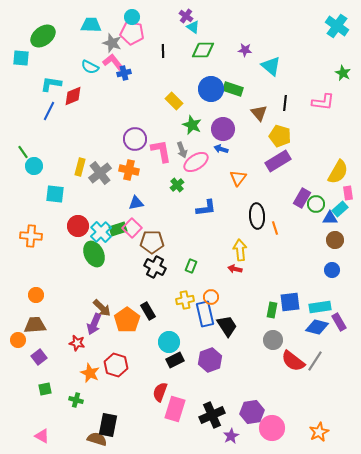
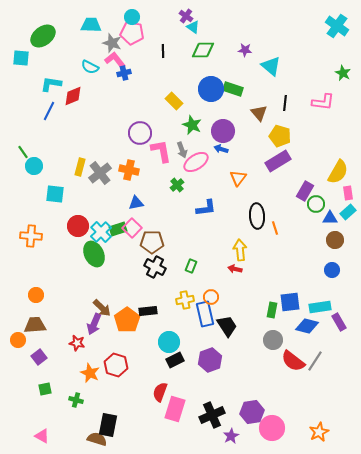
pink L-shape at (113, 62): moved 2 px right, 2 px up
purple circle at (223, 129): moved 2 px down
purple circle at (135, 139): moved 5 px right, 6 px up
purple rectangle at (302, 198): moved 3 px right, 7 px up
cyan rectangle at (340, 209): moved 8 px right, 3 px down
black rectangle at (148, 311): rotated 66 degrees counterclockwise
blue diamond at (317, 327): moved 10 px left, 1 px up
